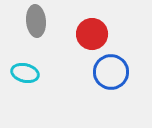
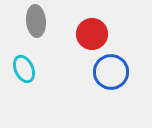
cyan ellipse: moved 1 px left, 4 px up; rotated 52 degrees clockwise
